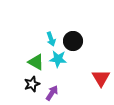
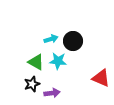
cyan arrow: rotated 88 degrees counterclockwise
cyan star: moved 2 px down
red triangle: rotated 36 degrees counterclockwise
purple arrow: rotated 49 degrees clockwise
